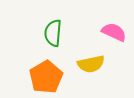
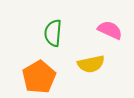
pink semicircle: moved 4 px left, 2 px up
orange pentagon: moved 7 px left
